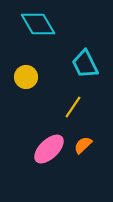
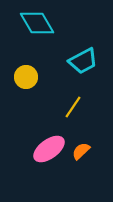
cyan diamond: moved 1 px left, 1 px up
cyan trapezoid: moved 2 px left, 3 px up; rotated 92 degrees counterclockwise
orange semicircle: moved 2 px left, 6 px down
pink ellipse: rotated 8 degrees clockwise
